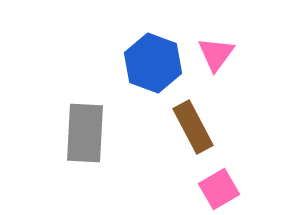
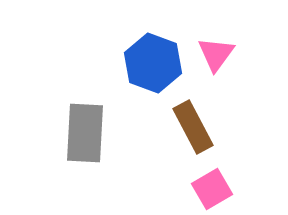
pink square: moved 7 px left
